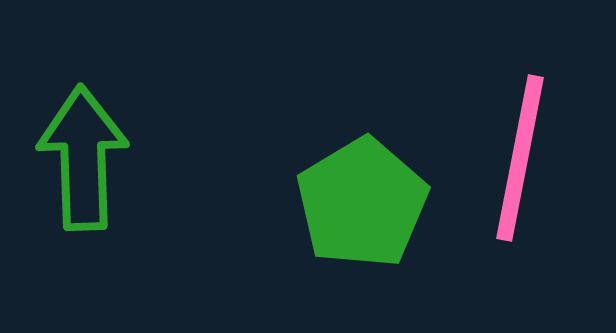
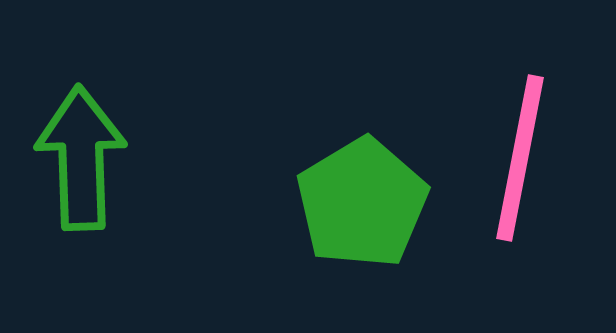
green arrow: moved 2 px left
